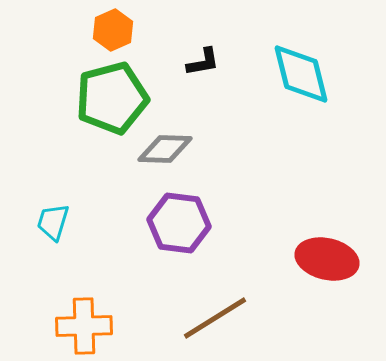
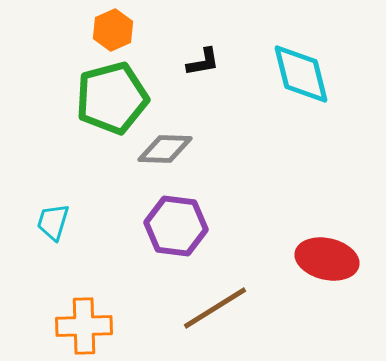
purple hexagon: moved 3 px left, 3 px down
brown line: moved 10 px up
